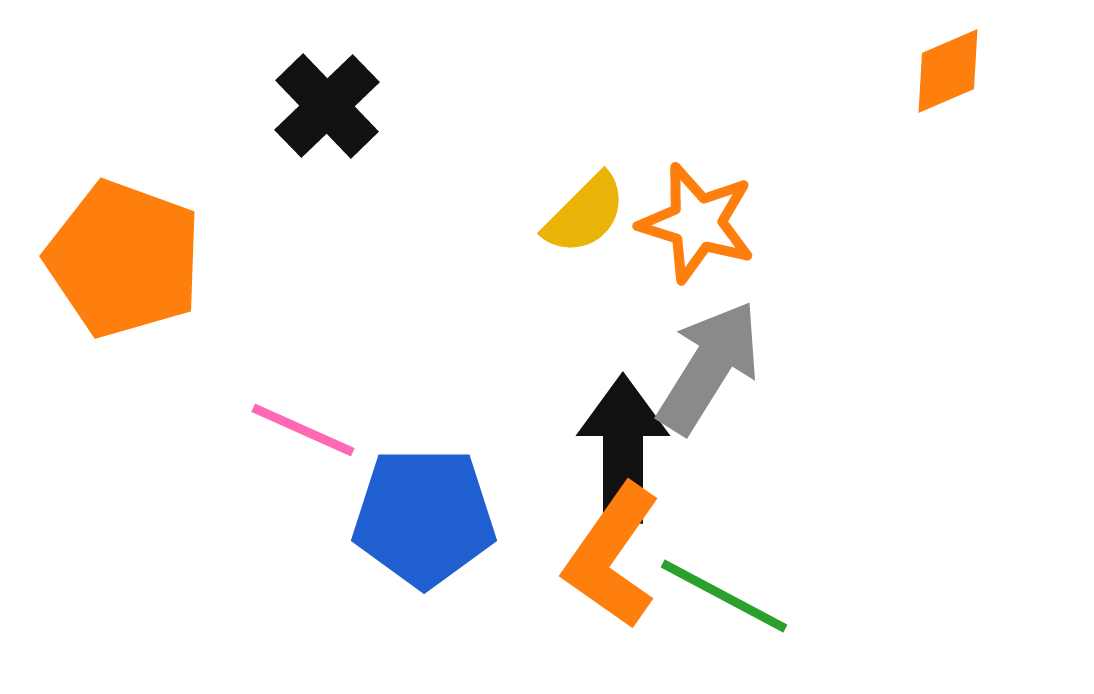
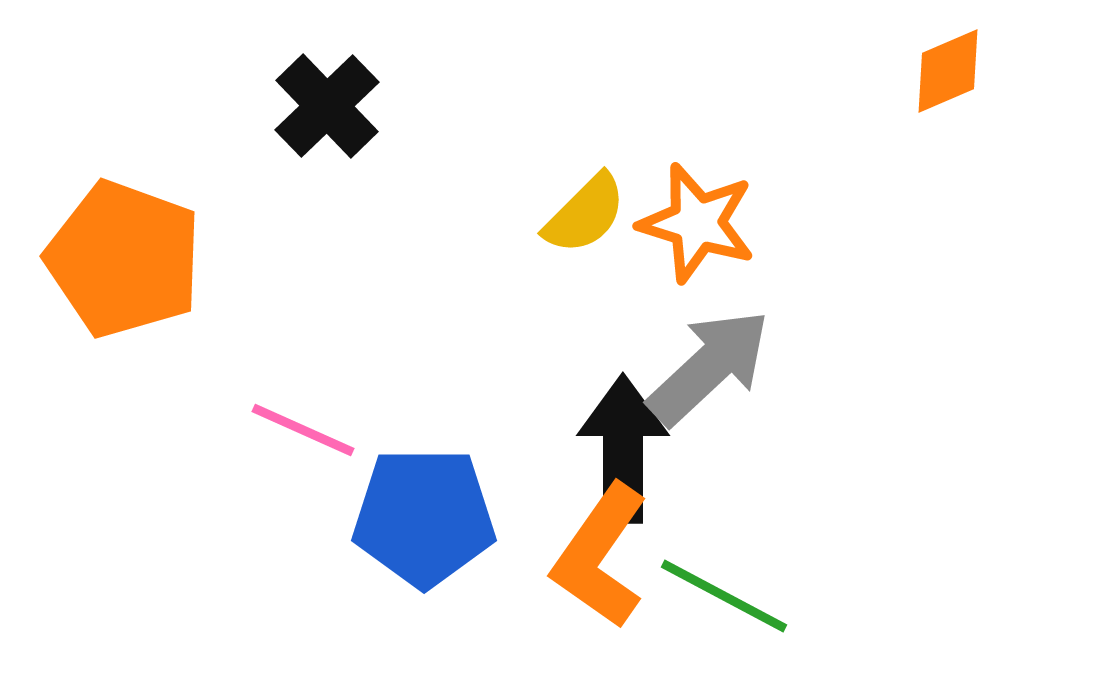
gray arrow: rotated 15 degrees clockwise
orange L-shape: moved 12 px left
